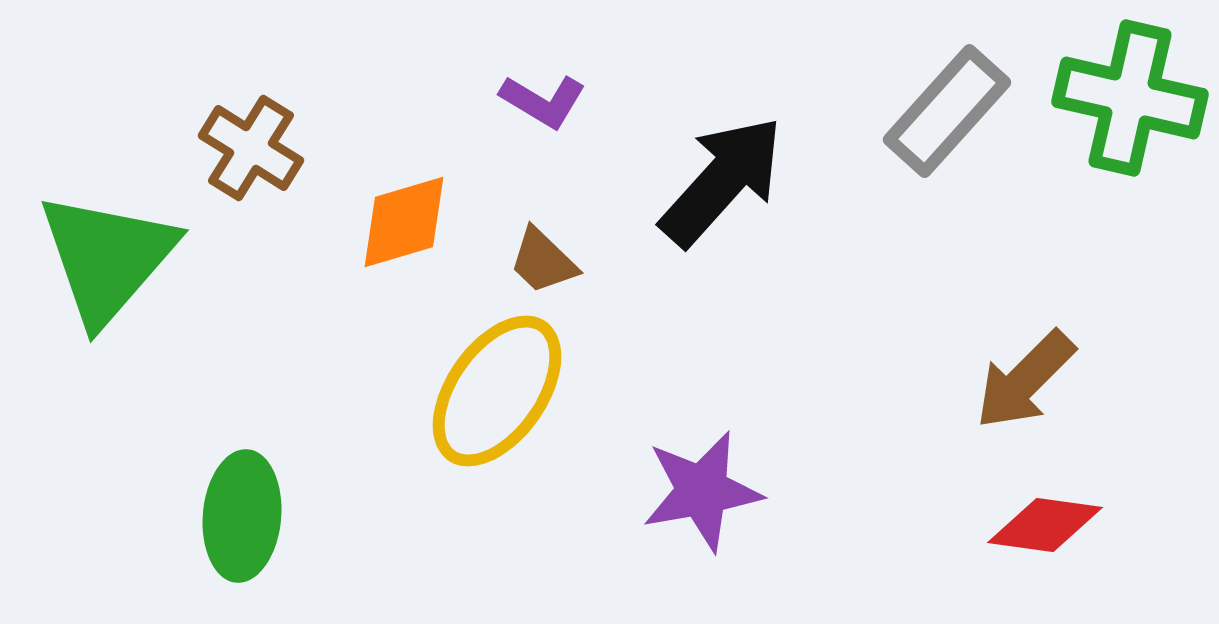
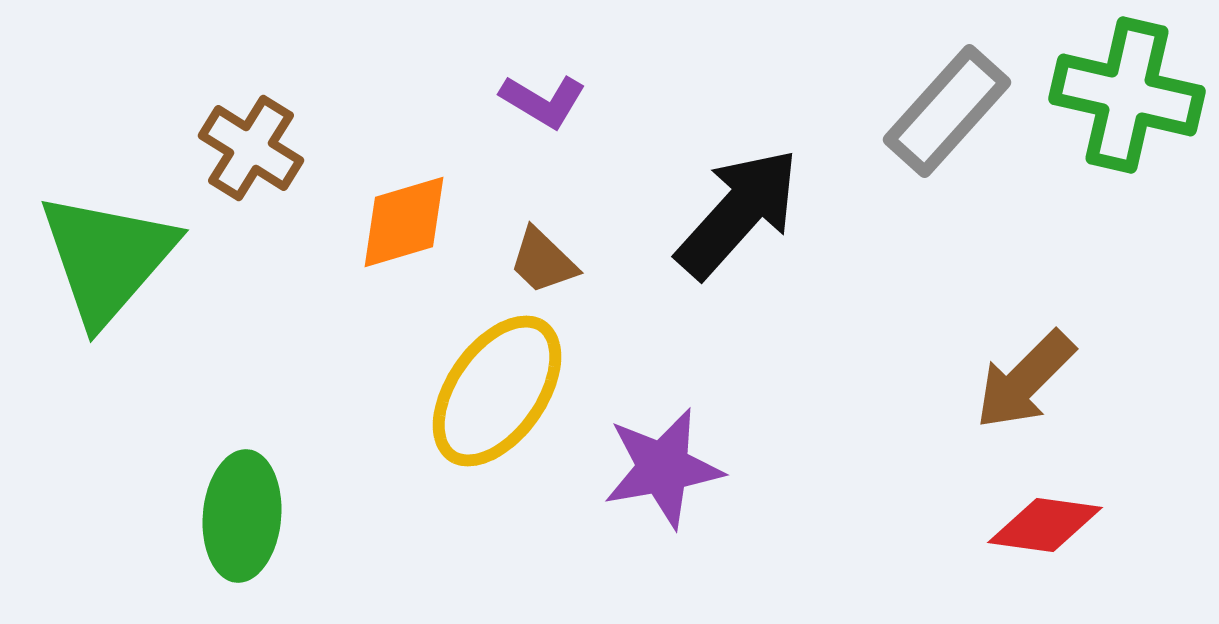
green cross: moved 3 px left, 3 px up
black arrow: moved 16 px right, 32 px down
purple star: moved 39 px left, 23 px up
